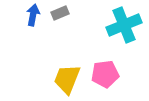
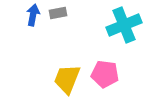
gray rectangle: moved 2 px left; rotated 12 degrees clockwise
pink pentagon: rotated 16 degrees clockwise
